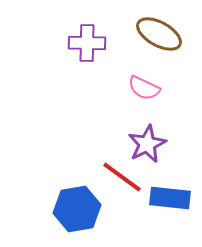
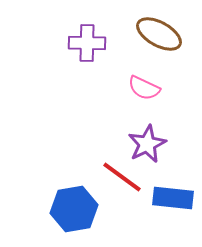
blue rectangle: moved 3 px right
blue hexagon: moved 3 px left
